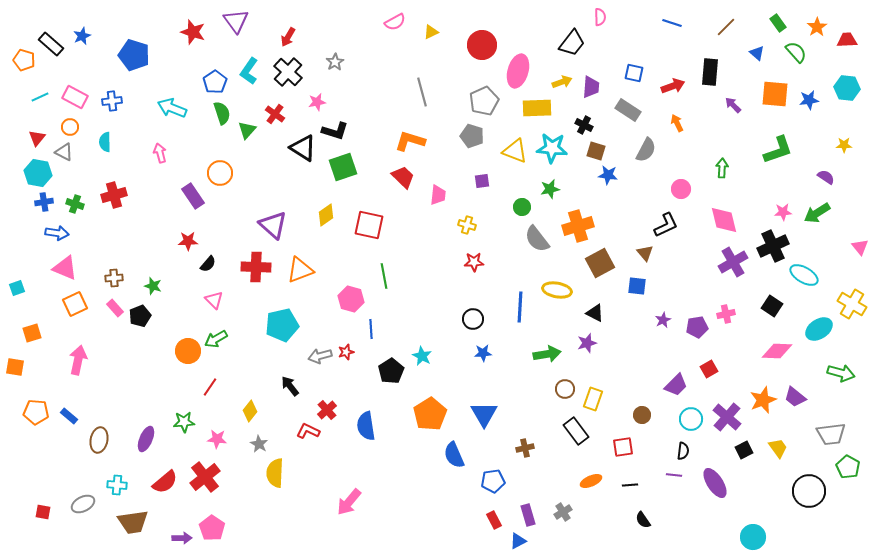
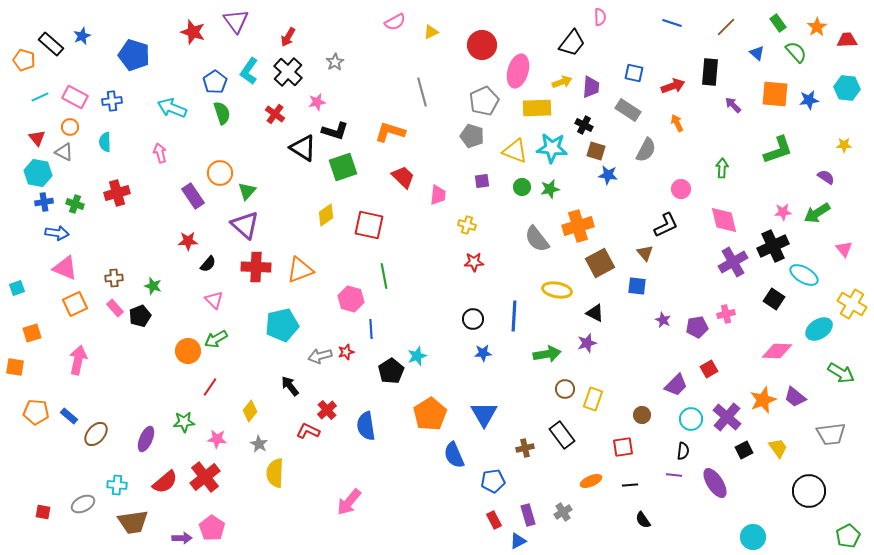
green triangle at (247, 130): moved 61 px down
red triangle at (37, 138): rotated 18 degrees counterclockwise
orange L-shape at (410, 141): moved 20 px left, 9 px up
red cross at (114, 195): moved 3 px right, 2 px up
green circle at (522, 207): moved 20 px up
purple triangle at (273, 225): moved 28 px left
pink triangle at (860, 247): moved 16 px left, 2 px down
black square at (772, 306): moved 2 px right, 7 px up
blue line at (520, 307): moved 6 px left, 9 px down
purple star at (663, 320): rotated 21 degrees counterclockwise
cyan star at (422, 356): moved 5 px left; rotated 24 degrees clockwise
green arrow at (841, 373): rotated 16 degrees clockwise
black rectangle at (576, 431): moved 14 px left, 4 px down
brown ellipse at (99, 440): moved 3 px left, 6 px up; rotated 30 degrees clockwise
green pentagon at (848, 467): moved 69 px down; rotated 15 degrees clockwise
